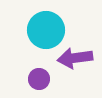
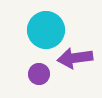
purple circle: moved 5 px up
